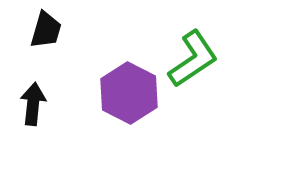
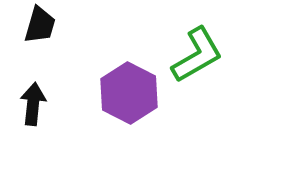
black trapezoid: moved 6 px left, 5 px up
green L-shape: moved 4 px right, 4 px up; rotated 4 degrees clockwise
